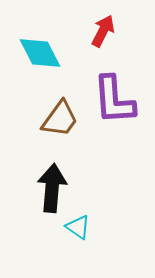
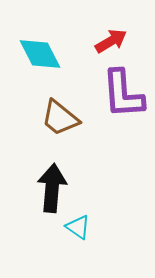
red arrow: moved 8 px right, 10 px down; rotated 32 degrees clockwise
cyan diamond: moved 1 px down
purple L-shape: moved 9 px right, 6 px up
brown trapezoid: moved 1 px up; rotated 93 degrees clockwise
